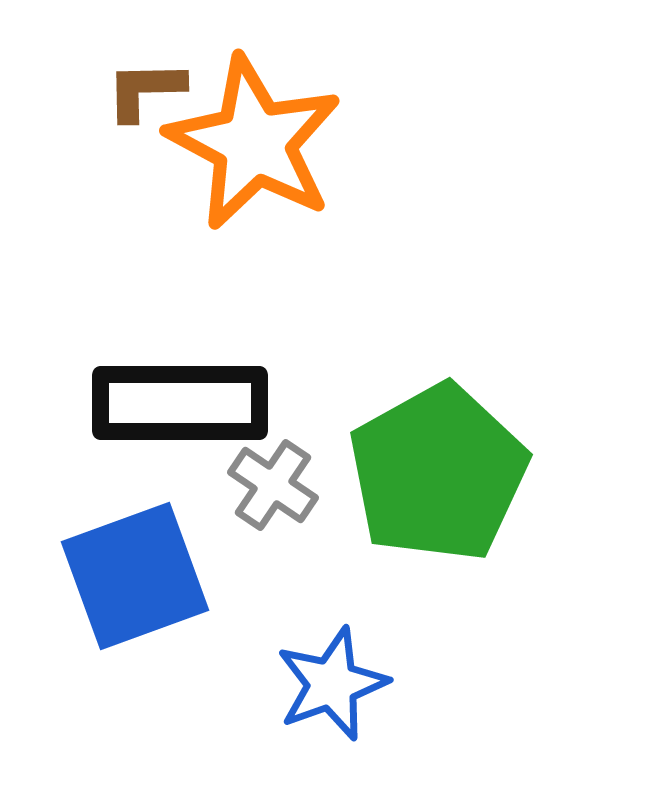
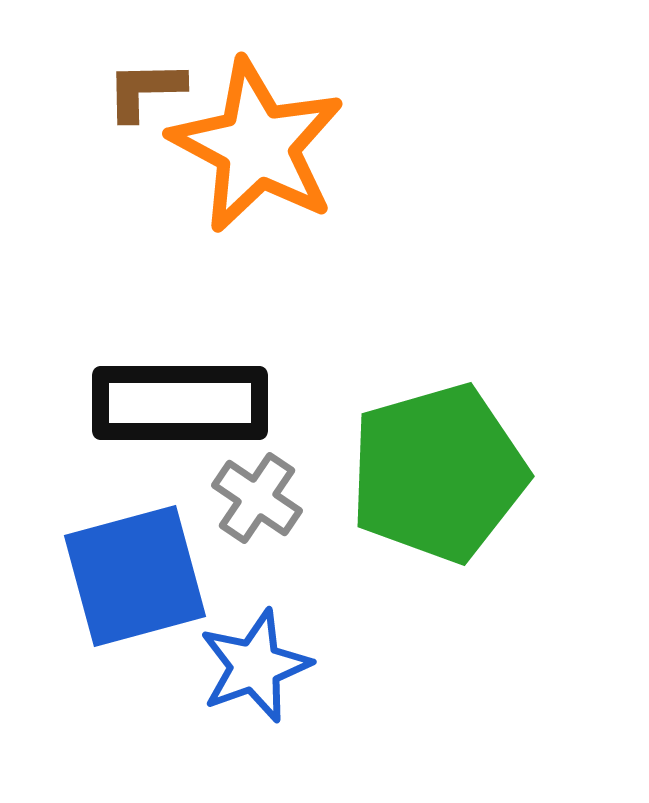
orange star: moved 3 px right, 3 px down
green pentagon: rotated 13 degrees clockwise
gray cross: moved 16 px left, 13 px down
blue square: rotated 5 degrees clockwise
blue star: moved 77 px left, 18 px up
